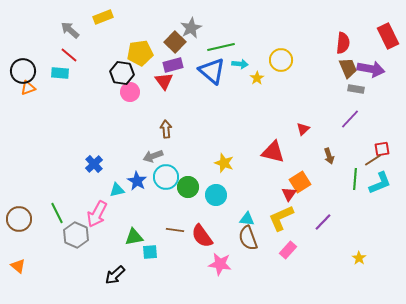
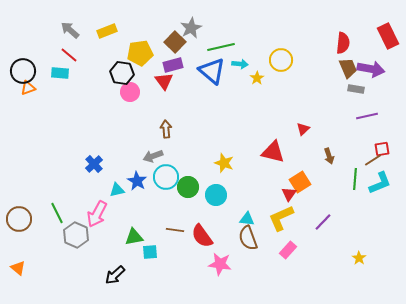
yellow rectangle at (103, 17): moved 4 px right, 14 px down
purple line at (350, 119): moved 17 px right, 3 px up; rotated 35 degrees clockwise
orange triangle at (18, 266): moved 2 px down
